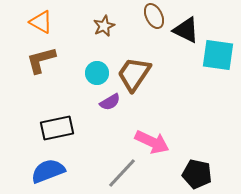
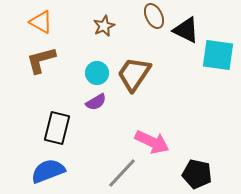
purple semicircle: moved 14 px left
black rectangle: rotated 64 degrees counterclockwise
